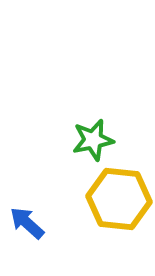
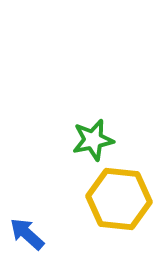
blue arrow: moved 11 px down
